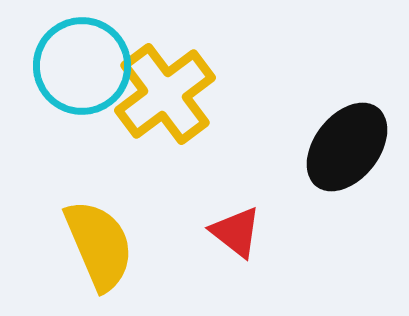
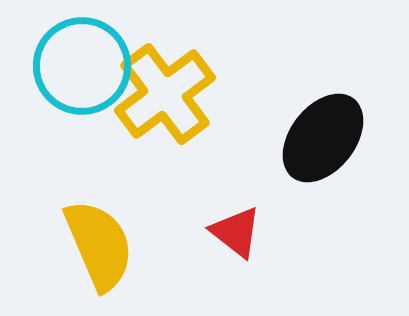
black ellipse: moved 24 px left, 9 px up
